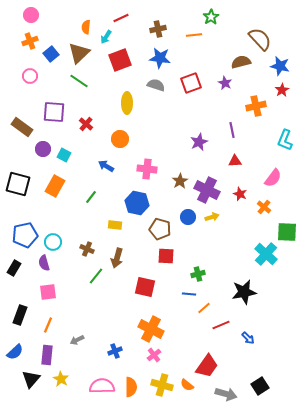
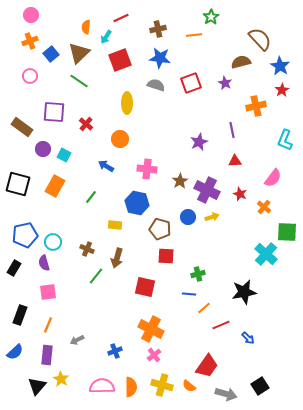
blue star at (280, 66): rotated 18 degrees clockwise
black triangle at (31, 379): moved 6 px right, 7 px down
orange semicircle at (187, 385): moved 2 px right, 1 px down
